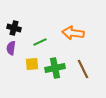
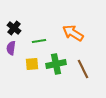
black cross: rotated 24 degrees clockwise
orange arrow: rotated 25 degrees clockwise
green line: moved 1 px left, 1 px up; rotated 16 degrees clockwise
green cross: moved 1 px right, 4 px up
